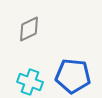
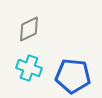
cyan cross: moved 1 px left, 14 px up
